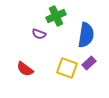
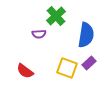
green cross: rotated 18 degrees counterclockwise
purple semicircle: rotated 24 degrees counterclockwise
red semicircle: moved 2 px down
